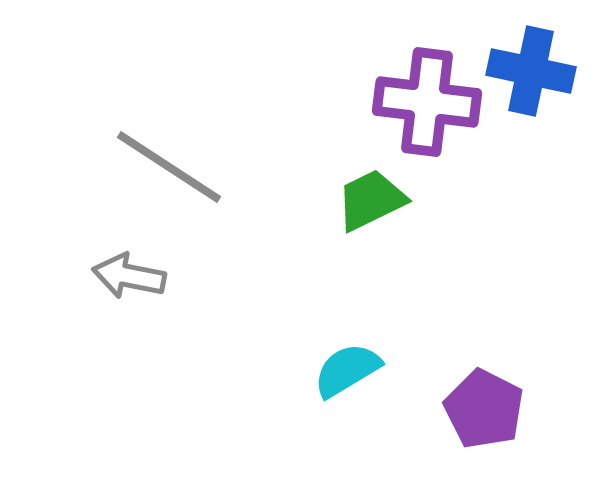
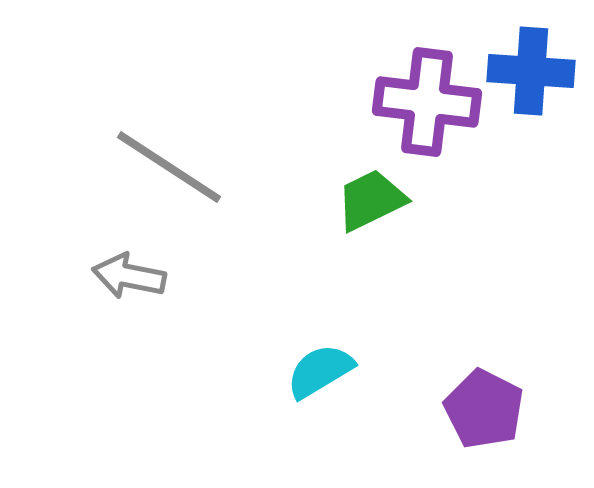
blue cross: rotated 8 degrees counterclockwise
cyan semicircle: moved 27 px left, 1 px down
